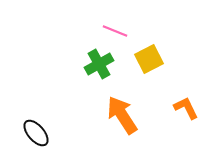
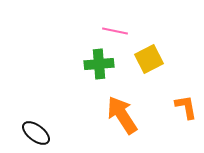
pink line: rotated 10 degrees counterclockwise
green cross: rotated 24 degrees clockwise
orange L-shape: moved 1 px up; rotated 16 degrees clockwise
black ellipse: rotated 12 degrees counterclockwise
